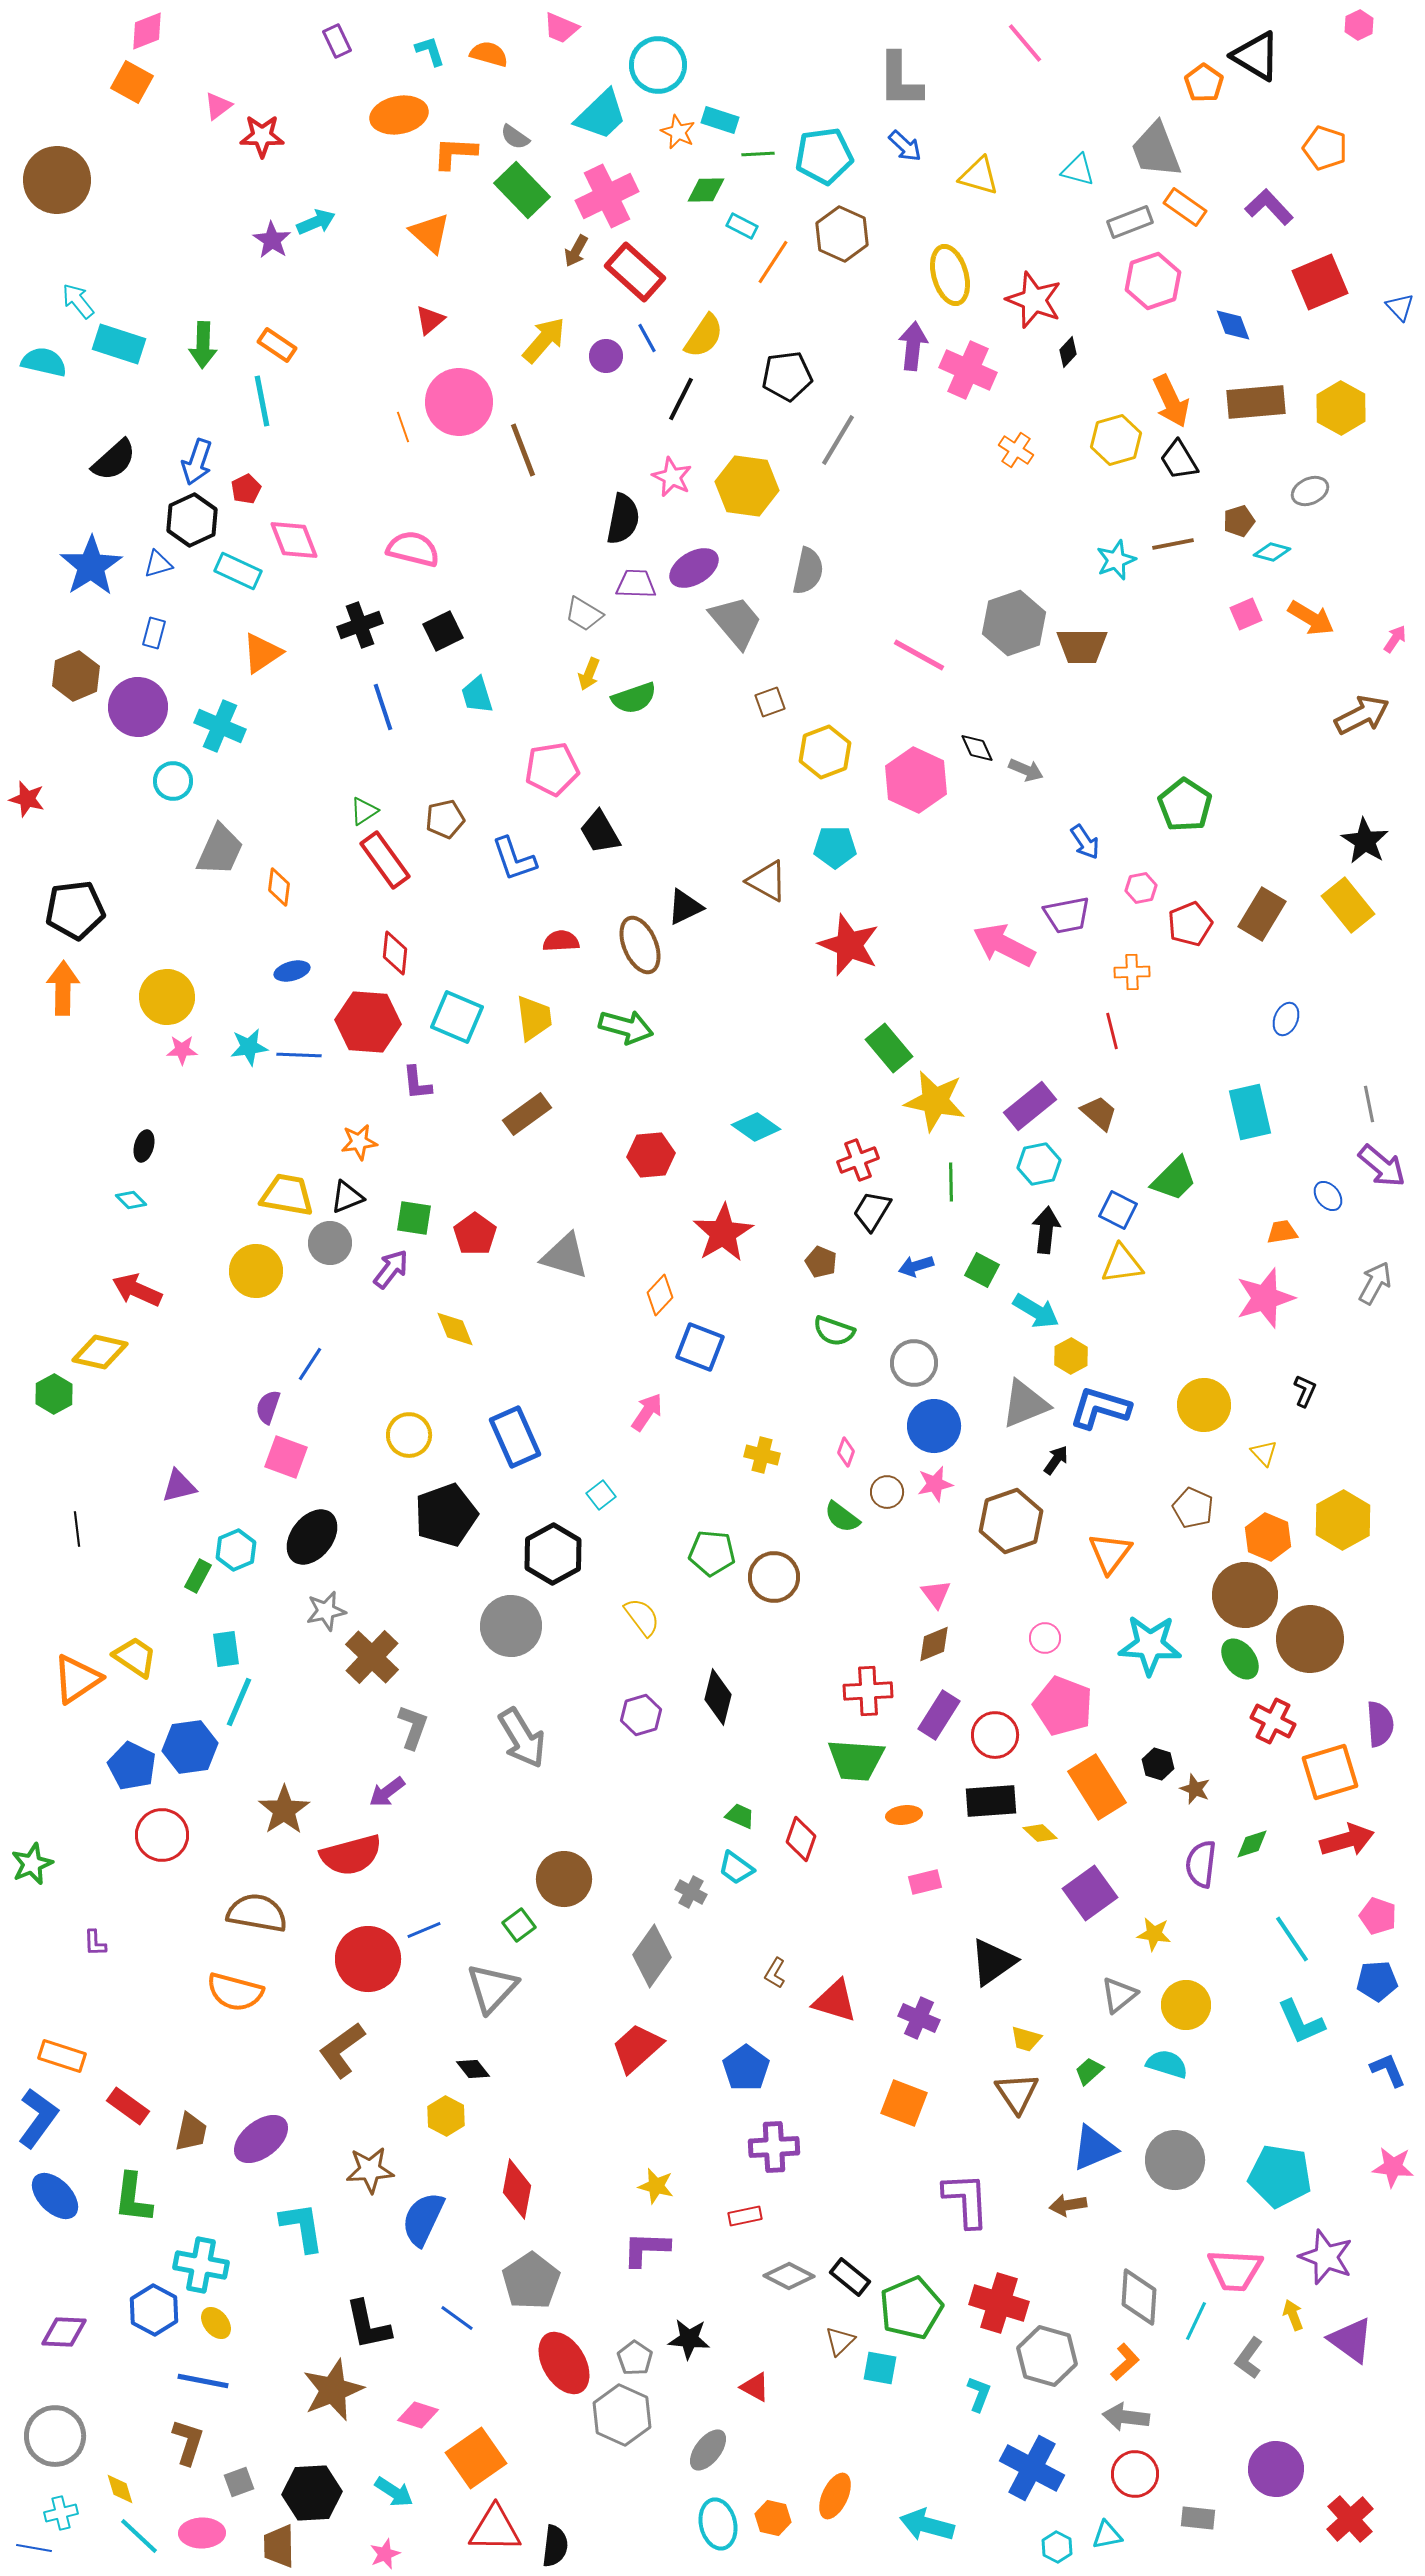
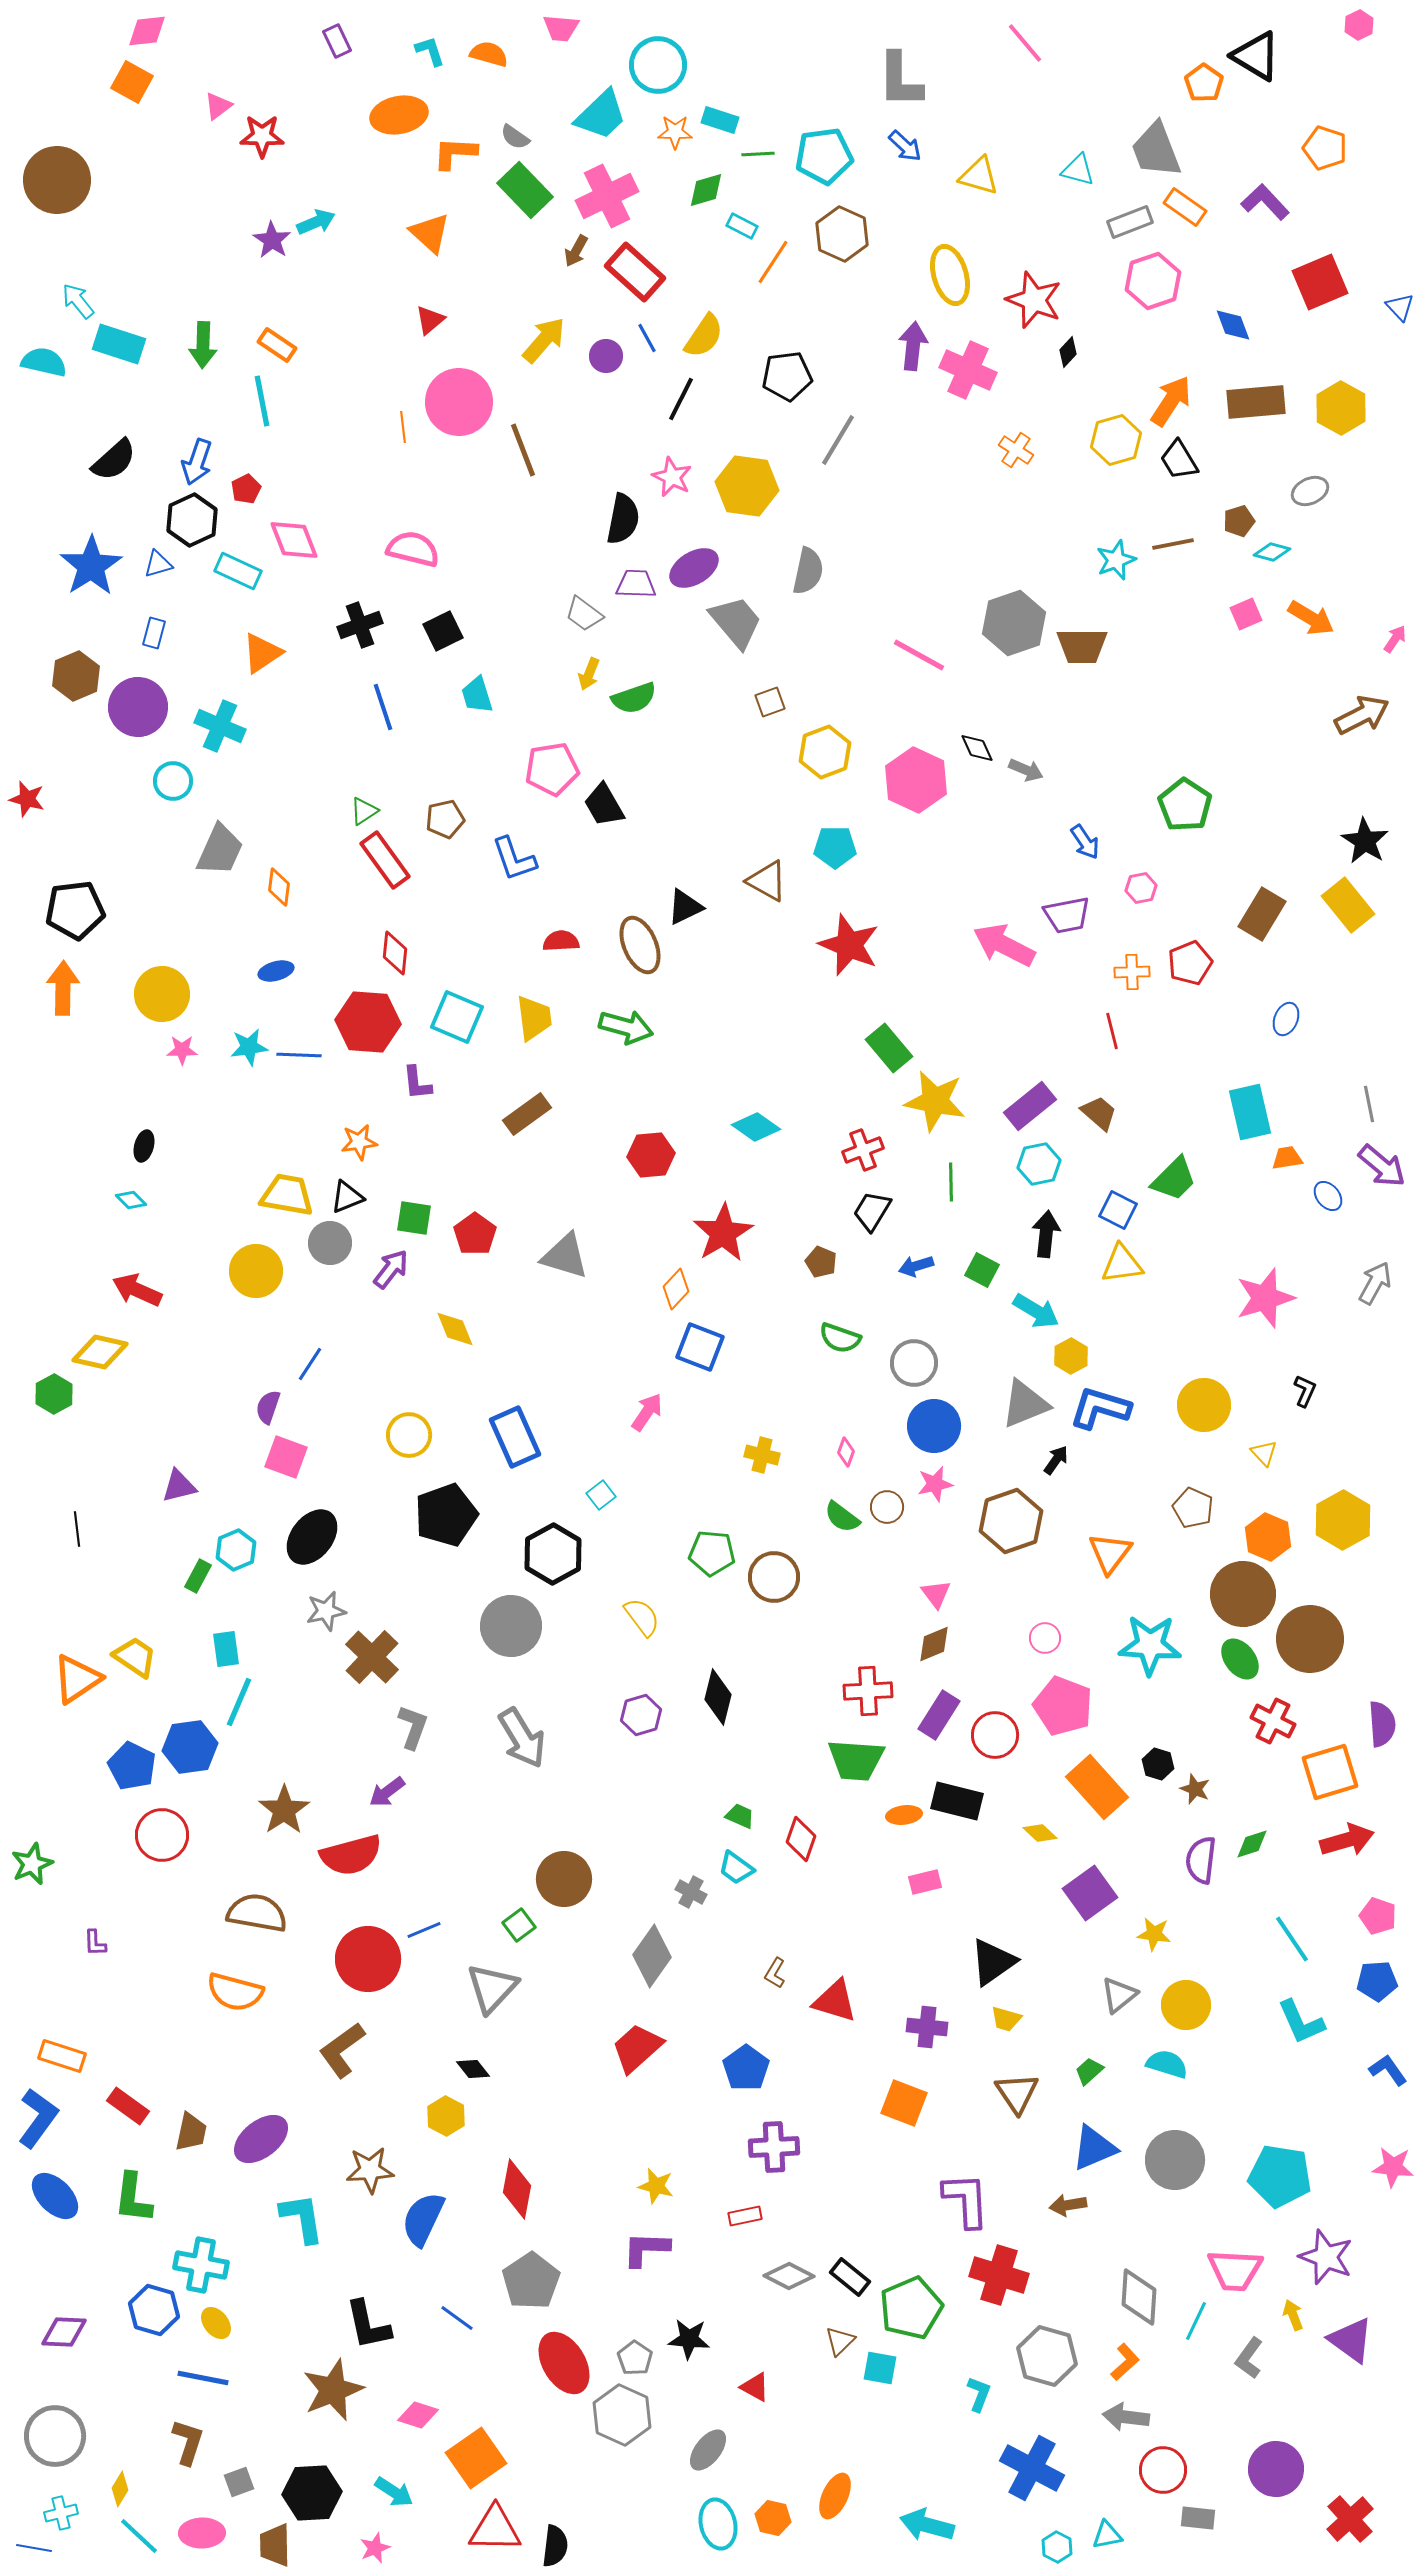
pink trapezoid at (561, 28): rotated 18 degrees counterclockwise
pink diamond at (147, 31): rotated 15 degrees clockwise
orange star at (678, 132): moved 3 px left; rotated 24 degrees counterclockwise
green rectangle at (522, 190): moved 3 px right
green diamond at (706, 190): rotated 15 degrees counterclockwise
purple L-shape at (1269, 207): moved 4 px left, 5 px up
orange arrow at (1171, 401): rotated 122 degrees counterclockwise
orange line at (403, 427): rotated 12 degrees clockwise
gray trapezoid at (584, 614): rotated 6 degrees clockwise
black trapezoid at (600, 832): moved 4 px right, 27 px up
red pentagon at (1190, 924): moved 39 px down
blue ellipse at (292, 971): moved 16 px left
yellow circle at (167, 997): moved 5 px left, 3 px up
red cross at (858, 1160): moved 5 px right, 10 px up
black arrow at (1046, 1230): moved 4 px down
orange trapezoid at (1282, 1232): moved 5 px right, 74 px up
orange diamond at (660, 1295): moved 16 px right, 6 px up
green semicircle at (834, 1331): moved 6 px right, 7 px down
brown circle at (887, 1492): moved 15 px down
brown circle at (1245, 1595): moved 2 px left, 1 px up
purple semicircle at (1380, 1724): moved 2 px right
orange rectangle at (1097, 1787): rotated 10 degrees counterclockwise
black rectangle at (991, 1801): moved 34 px left; rotated 18 degrees clockwise
purple semicircle at (1201, 1864): moved 4 px up
purple cross at (919, 2018): moved 8 px right, 9 px down; rotated 18 degrees counterclockwise
yellow trapezoid at (1026, 2039): moved 20 px left, 20 px up
blue L-shape at (1388, 2070): rotated 12 degrees counterclockwise
cyan L-shape at (302, 2227): moved 9 px up
red cross at (999, 2303): moved 28 px up
blue hexagon at (154, 2310): rotated 12 degrees counterclockwise
blue line at (203, 2381): moved 3 px up
red circle at (1135, 2474): moved 28 px right, 4 px up
yellow diamond at (120, 2489): rotated 48 degrees clockwise
brown trapezoid at (279, 2546): moved 4 px left, 1 px up
pink star at (385, 2554): moved 10 px left, 6 px up
